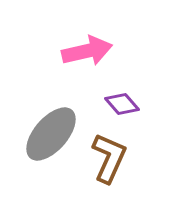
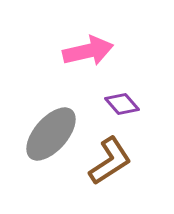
pink arrow: moved 1 px right
brown L-shape: moved 1 px right, 3 px down; rotated 33 degrees clockwise
